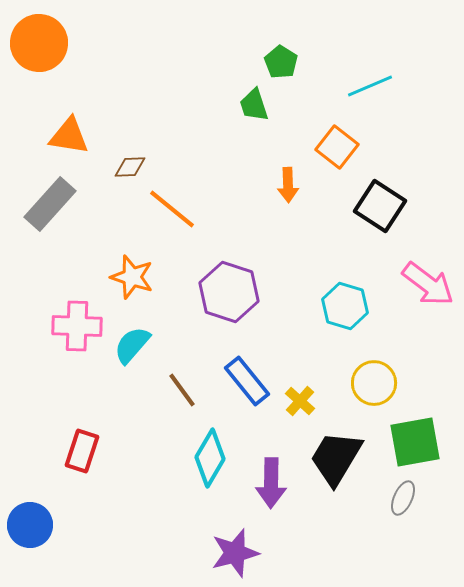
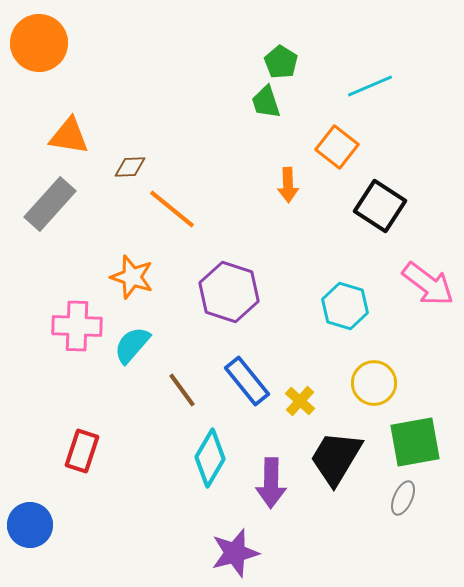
green trapezoid: moved 12 px right, 3 px up
